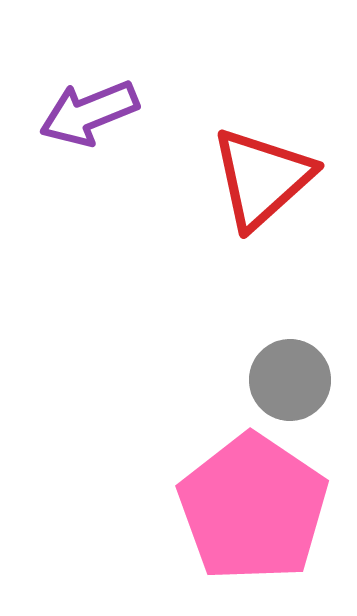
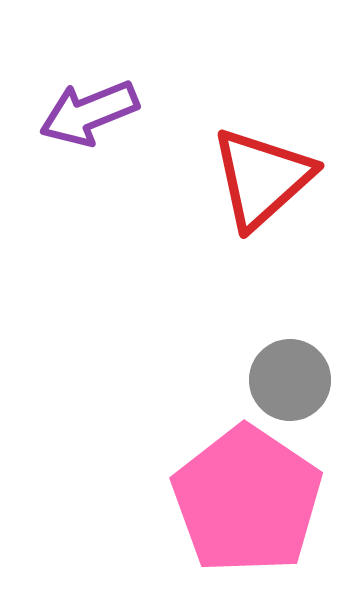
pink pentagon: moved 6 px left, 8 px up
